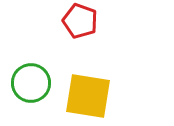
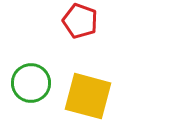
yellow square: rotated 6 degrees clockwise
